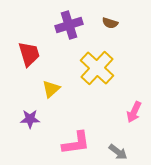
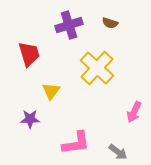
yellow triangle: moved 2 px down; rotated 12 degrees counterclockwise
